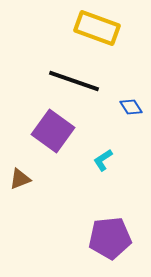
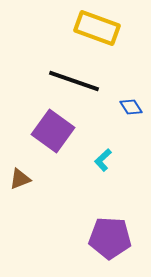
cyan L-shape: rotated 10 degrees counterclockwise
purple pentagon: rotated 9 degrees clockwise
